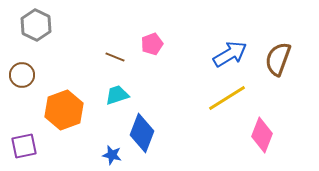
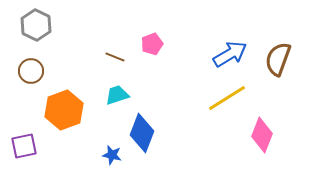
brown circle: moved 9 px right, 4 px up
